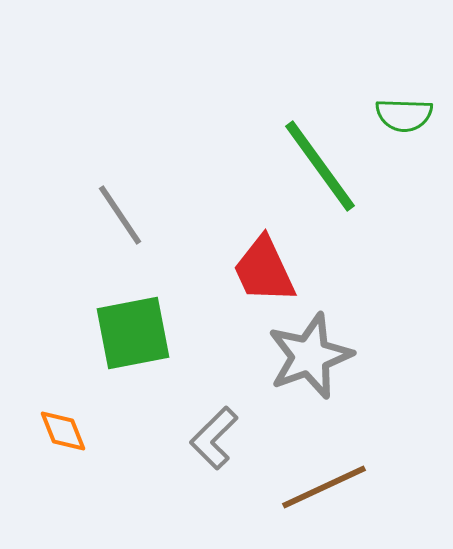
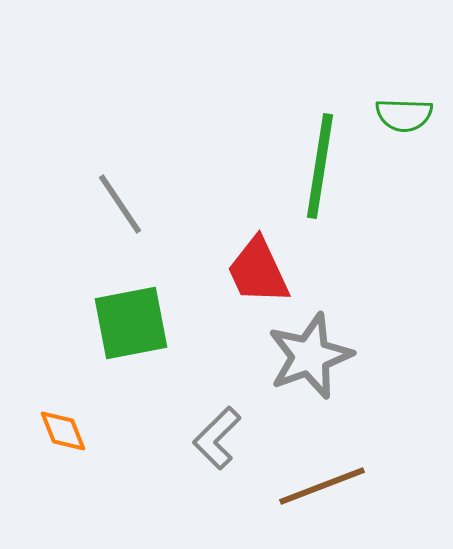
green line: rotated 45 degrees clockwise
gray line: moved 11 px up
red trapezoid: moved 6 px left, 1 px down
green square: moved 2 px left, 10 px up
gray L-shape: moved 3 px right
brown line: moved 2 px left, 1 px up; rotated 4 degrees clockwise
